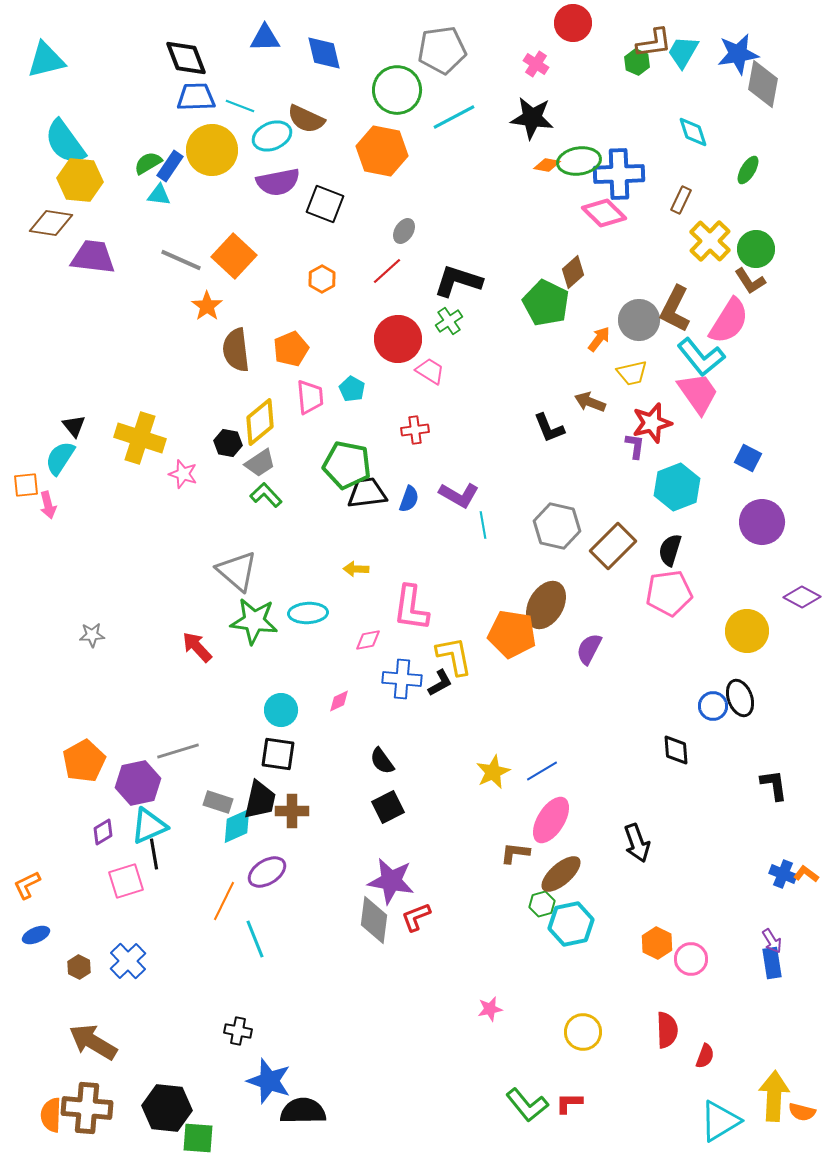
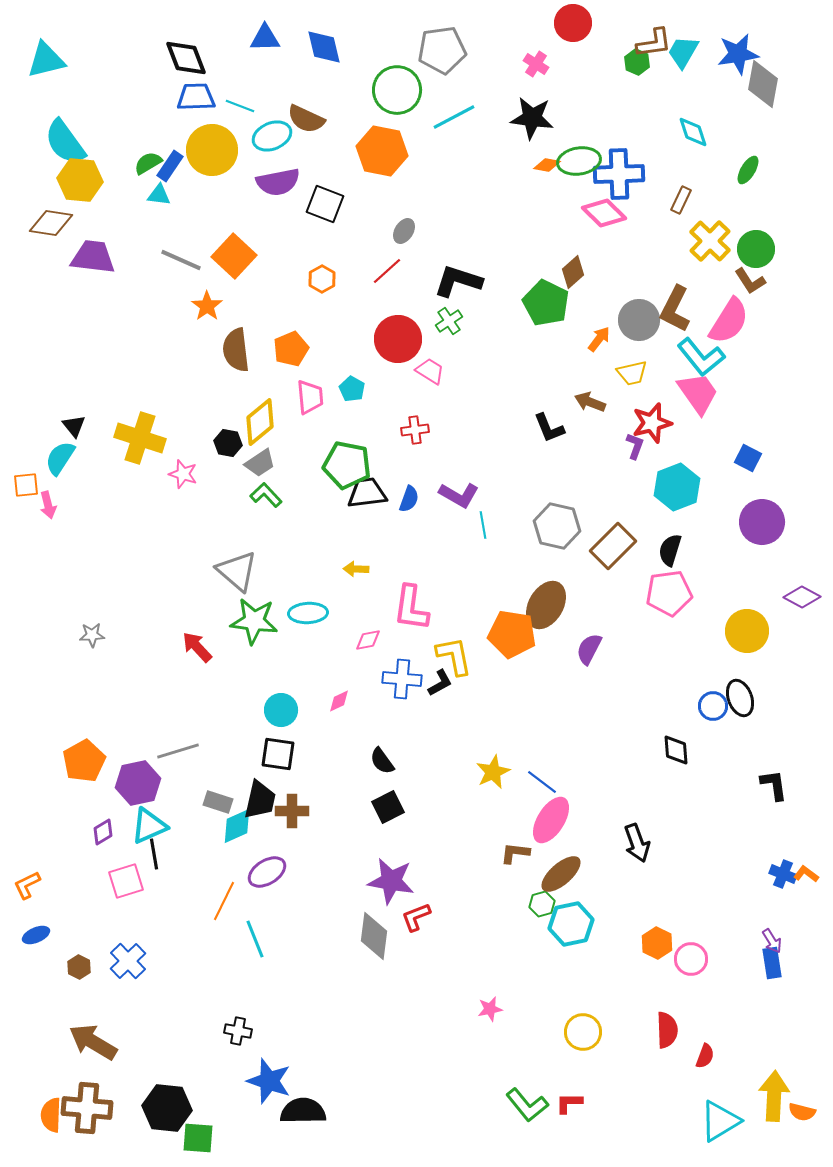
blue diamond at (324, 53): moved 6 px up
purple L-shape at (635, 446): rotated 12 degrees clockwise
blue line at (542, 771): moved 11 px down; rotated 68 degrees clockwise
gray diamond at (374, 920): moved 16 px down
